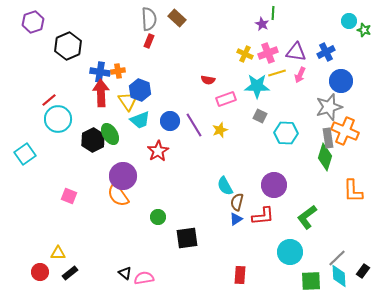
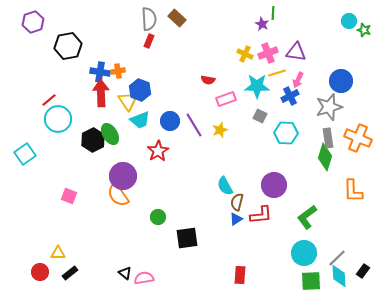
black hexagon at (68, 46): rotated 12 degrees clockwise
blue cross at (326, 52): moved 36 px left, 44 px down
pink arrow at (300, 75): moved 2 px left, 5 px down
orange cross at (345, 131): moved 13 px right, 7 px down
red L-shape at (263, 216): moved 2 px left, 1 px up
cyan circle at (290, 252): moved 14 px right, 1 px down
